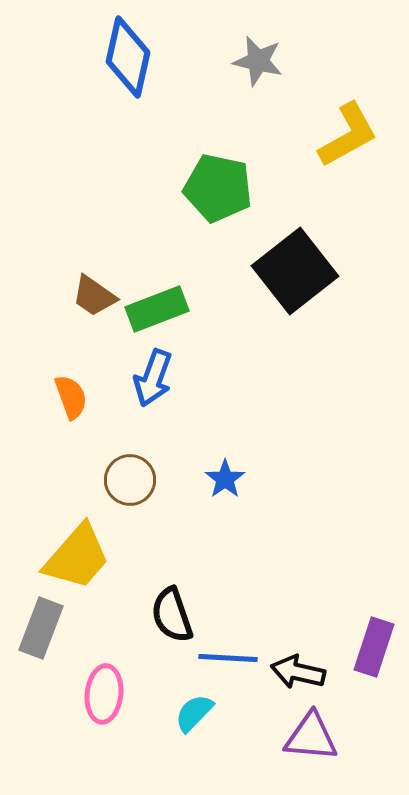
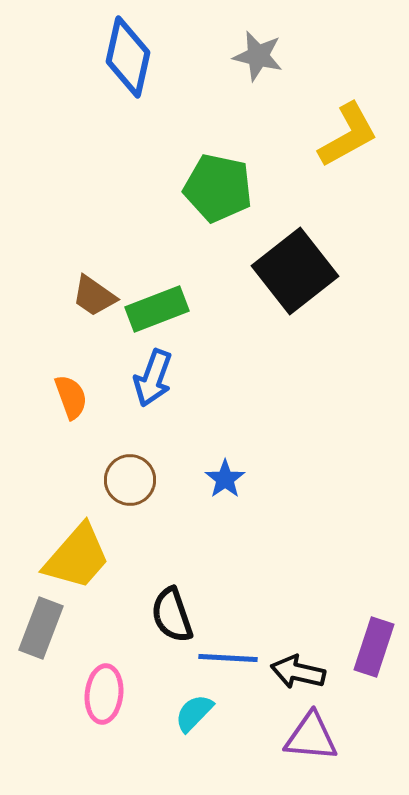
gray star: moved 5 px up
